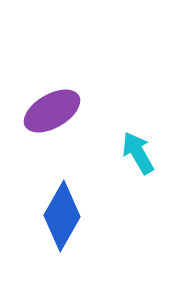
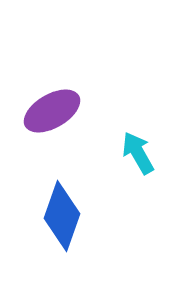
blue diamond: rotated 10 degrees counterclockwise
